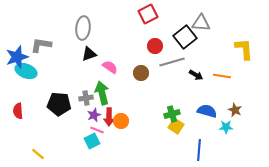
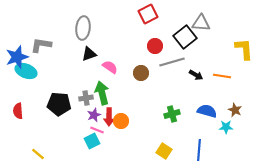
yellow square: moved 12 px left, 25 px down
